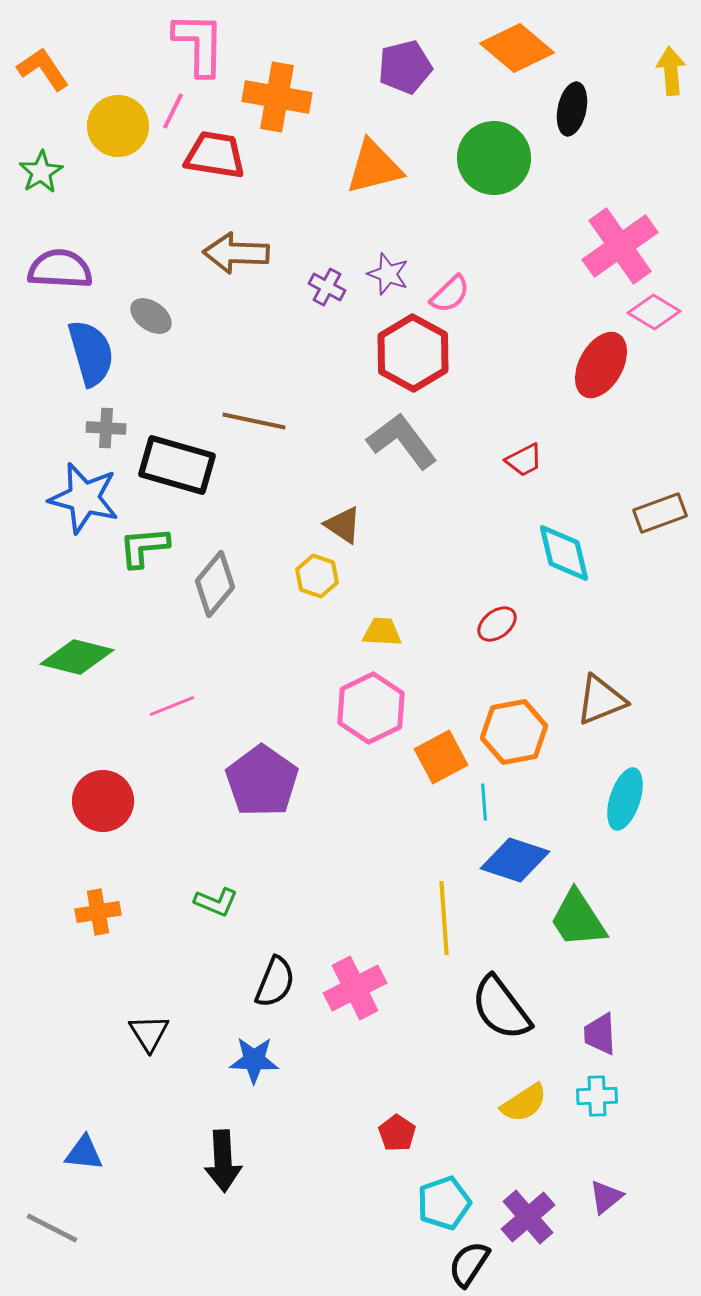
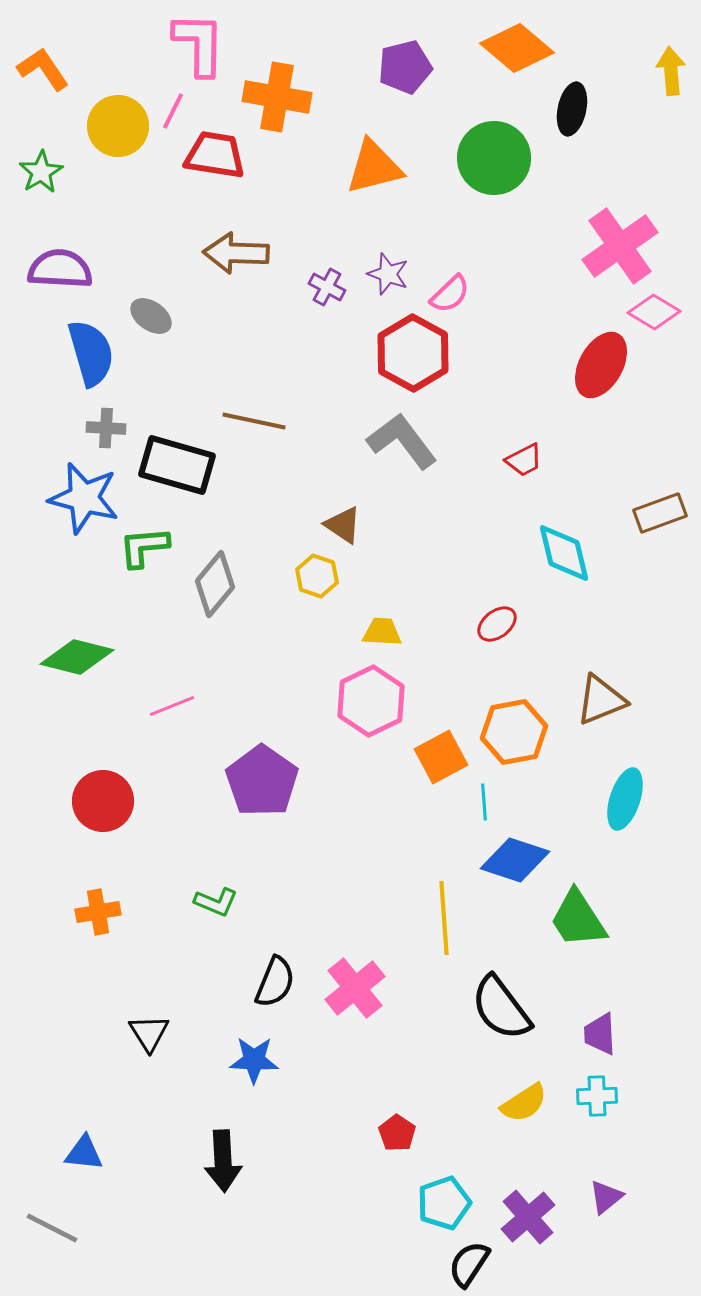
pink hexagon at (371, 708): moved 7 px up
pink cross at (355, 988): rotated 12 degrees counterclockwise
